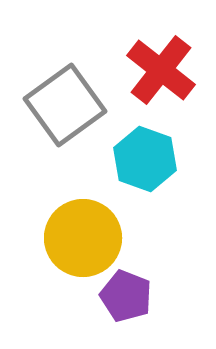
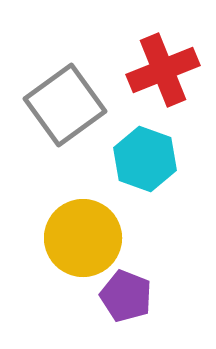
red cross: moved 2 px right; rotated 30 degrees clockwise
